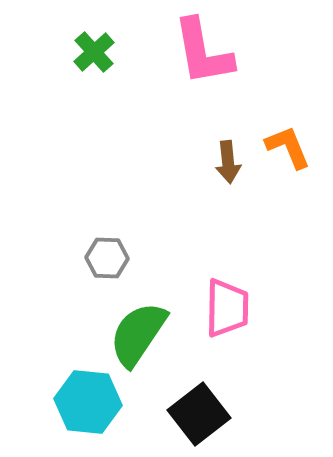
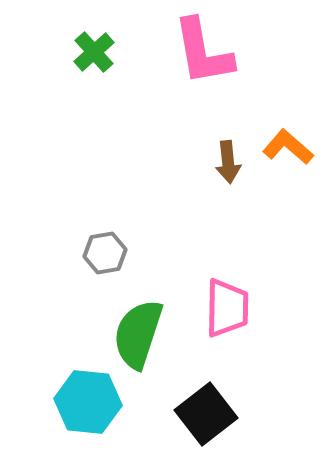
orange L-shape: rotated 27 degrees counterclockwise
gray hexagon: moved 2 px left, 5 px up; rotated 12 degrees counterclockwise
green semicircle: rotated 16 degrees counterclockwise
black square: moved 7 px right
